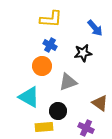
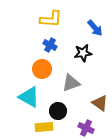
orange circle: moved 3 px down
gray triangle: moved 3 px right, 1 px down
